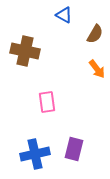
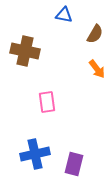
blue triangle: rotated 18 degrees counterclockwise
purple rectangle: moved 15 px down
